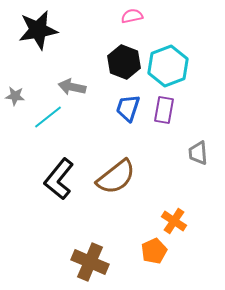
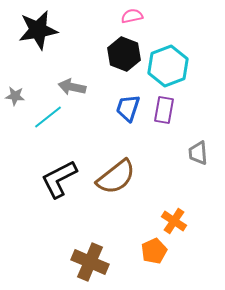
black hexagon: moved 8 px up
black L-shape: rotated 24 degrees clockwise
